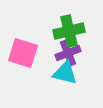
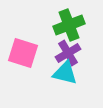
green cross: moved 6 px up; rotated 8 degrees counterclockwise
purple cross: rotated 10 degrees counterclockwise
